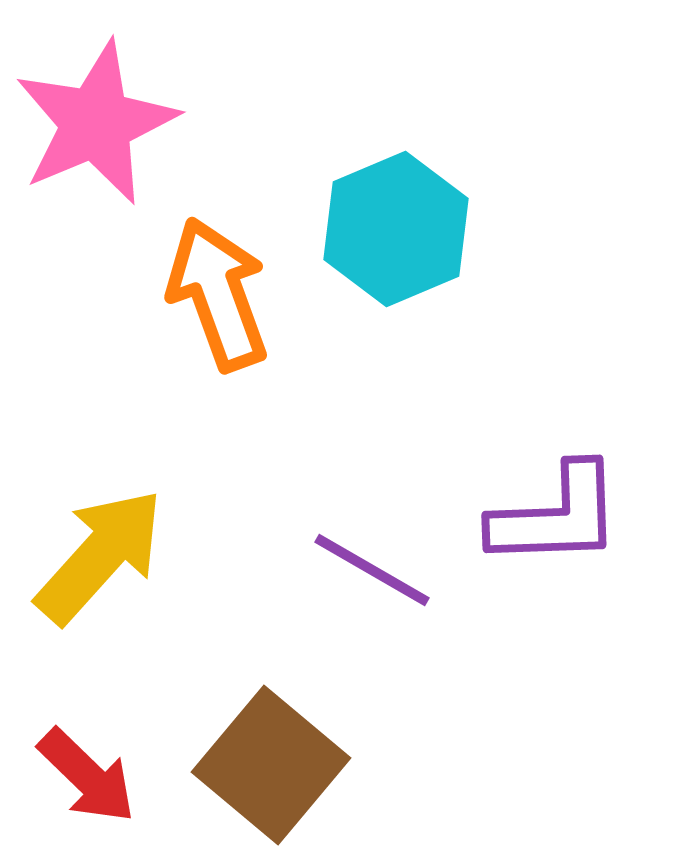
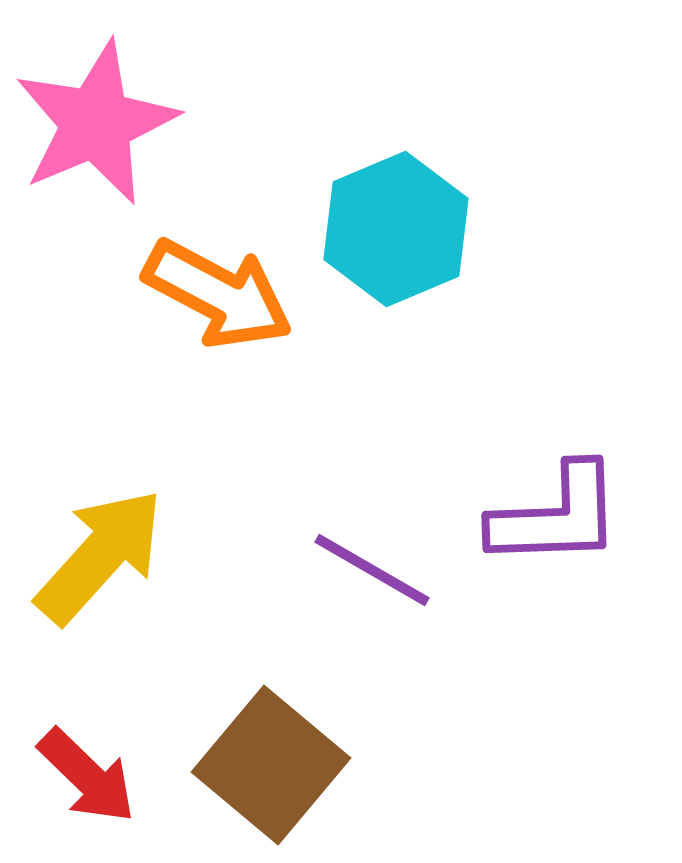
orange arrow: rotated 138 degrees clockwise
